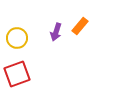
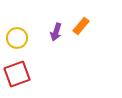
orange rectangle: moved 1 px right
